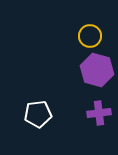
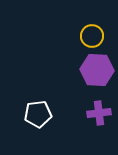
yellow circle: moved 2 px right
purple hexagon: rotated 12 degrees counterclockwise
